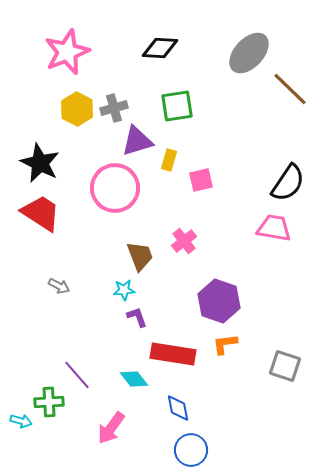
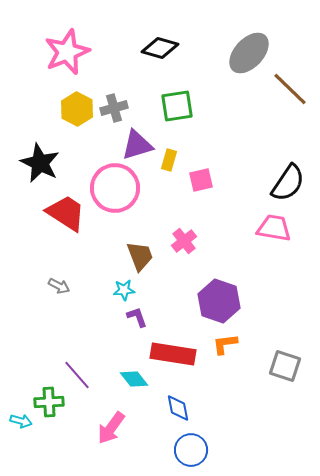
black diamond: rotated 12 degrees clockwise
purple triangle: moved 4 px down
red trapezoid: moved 25 px right
